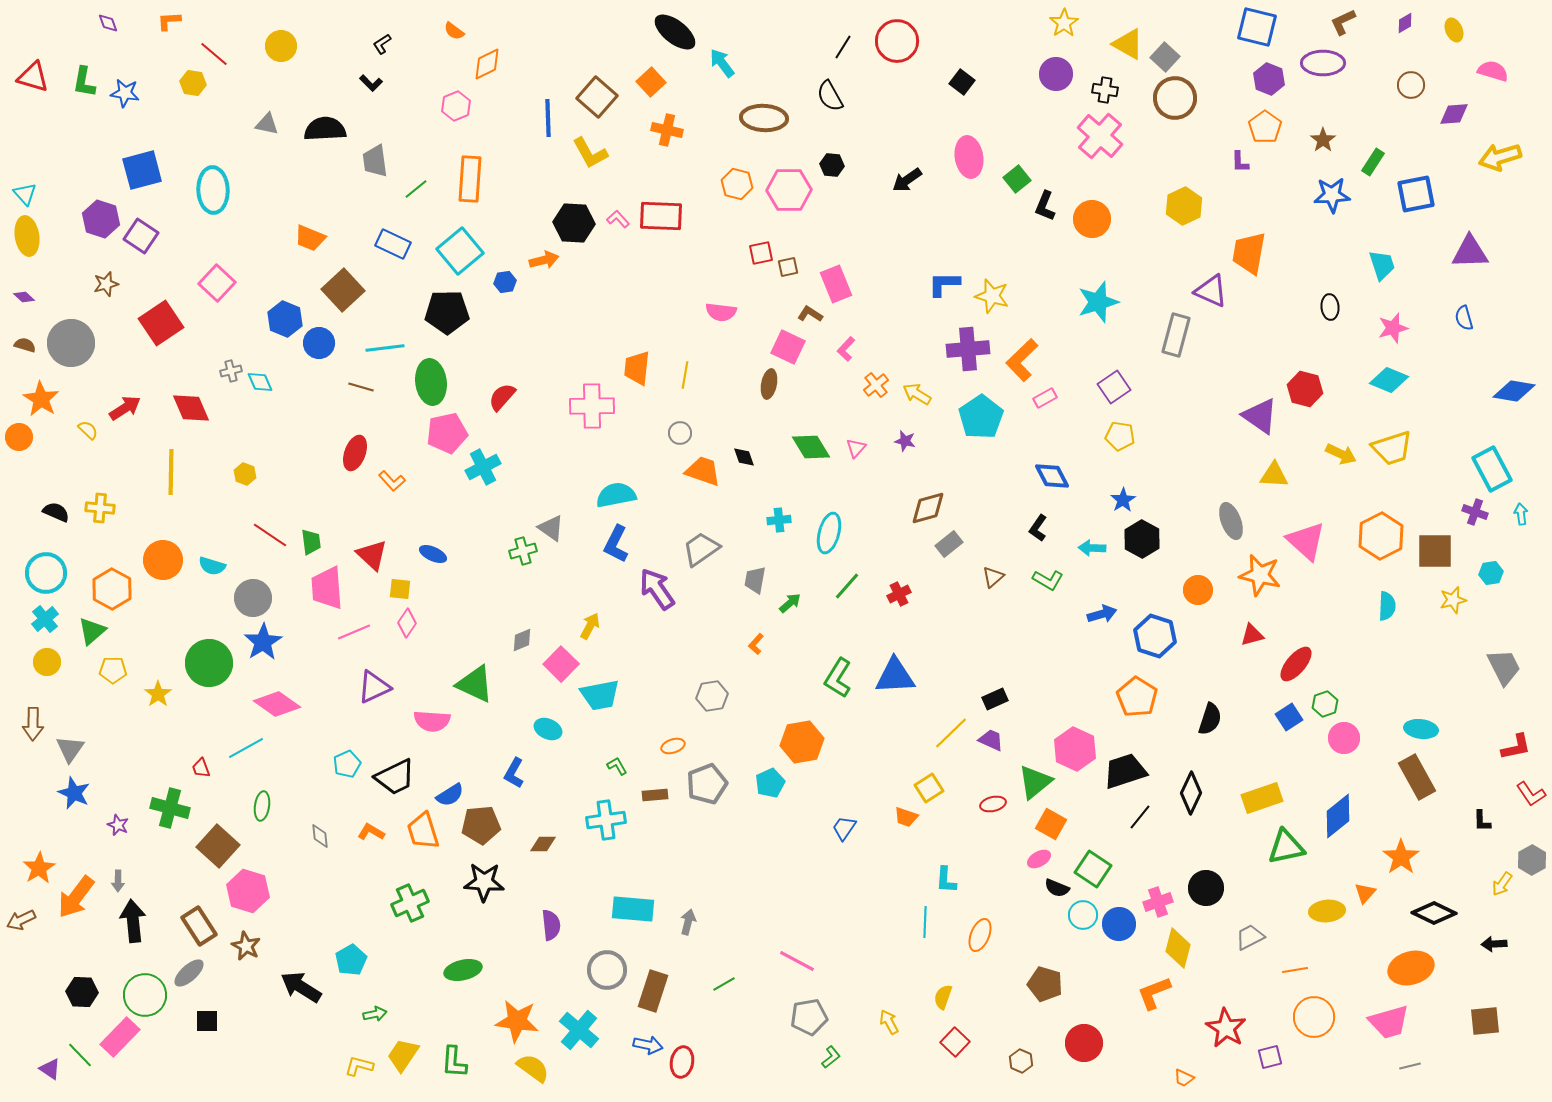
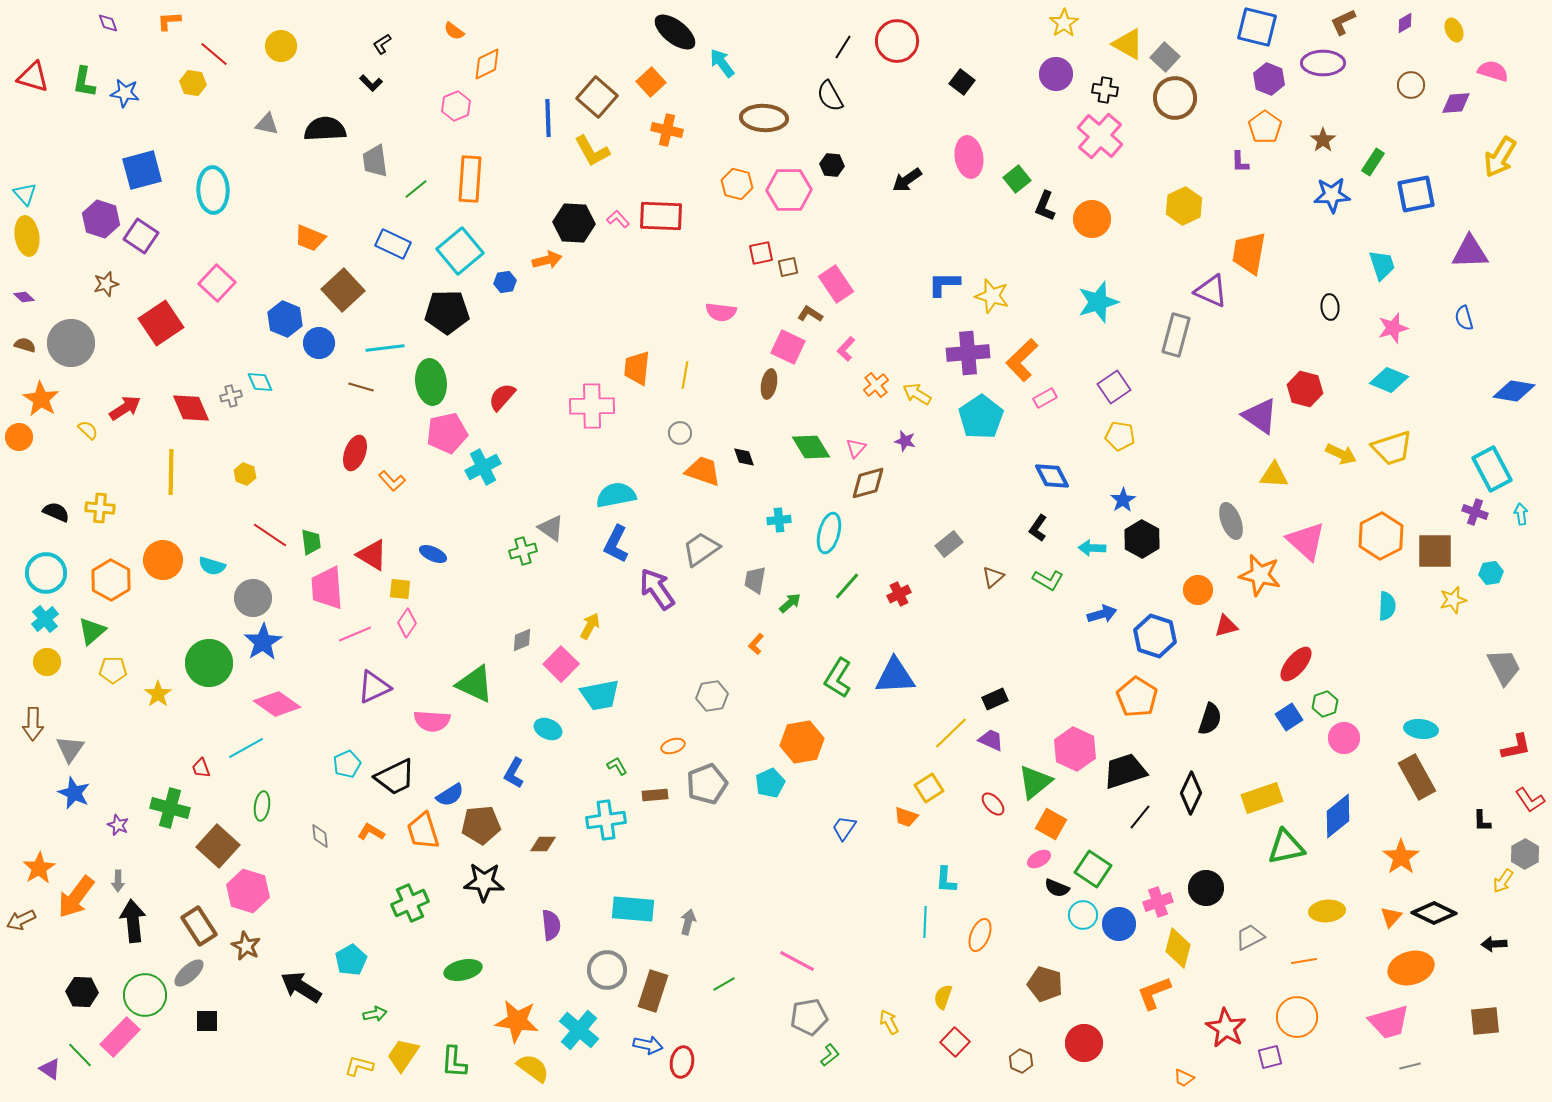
purple diamond at (1454, 114): moved 2 px right, 11 px up
yellow L-shape at (590, 153): moved 2 px right, 2 px up
yellow arrow at (1500, 157): rotated 42 degrees counterclockwise
orange arrow at (544, 260): moved 3 px right
pink rectangle at (836, 284): rotated 12 degrees counterclockwise
purple cross at (968, 349): moved 4 px down
gray cross at (231, 371): moved 25 px down
brown diamond at (928, 508): moved 60 px left, 25 px up
red triangle at (372, 555): rotated 12 degrees counterclockwise
orange hexagon at (112, 589): moved 1 px left, 9 px up
pink line at (354, 632): moved 1 px right, 2 px down
red triangle at (1252, 635): moved 26 px left, 9 px up
red L-shape at (1531, 794): moved 1 px left, 6 px down
red ellipse at (993, 804): rotated 60 degrees clockwise
gray hexagon at (1532, 860): moved 7 px left, 6 px up
yellow arrow at (1502, 884): moved 1 px right, 3 px up
orange triangle at (1365, 893): moved 26 px right, 24 px down
orange line at (1295, 970): moved 9 px right, 9 px up
orange circle at (1314, 1017): moved 17 px left
green L-shape at (831, 1057): moved 1 px left, 2 px up
